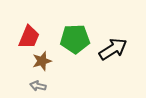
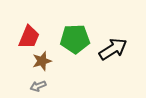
gray arrow: rotated 35 degrees counterclockwise
